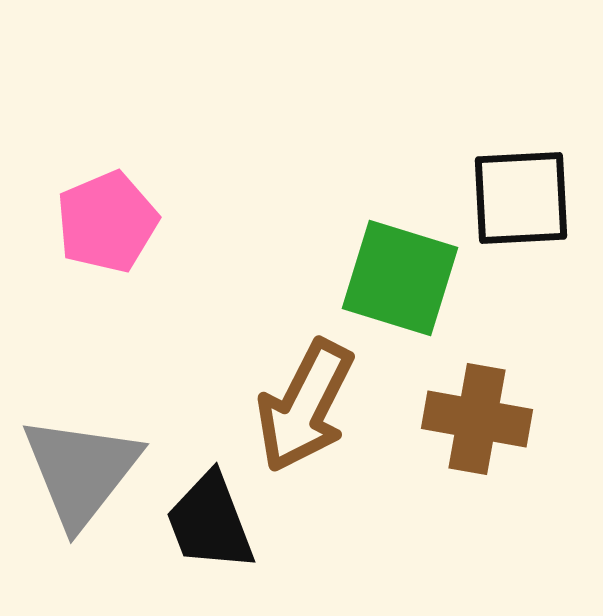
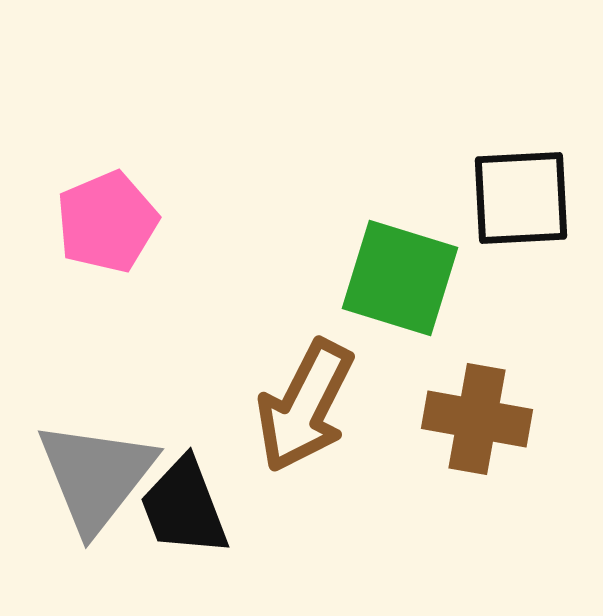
gray triangle: moved 15 px right, 5 px down
black trapezoid: moved 26 px left, 15 px up
